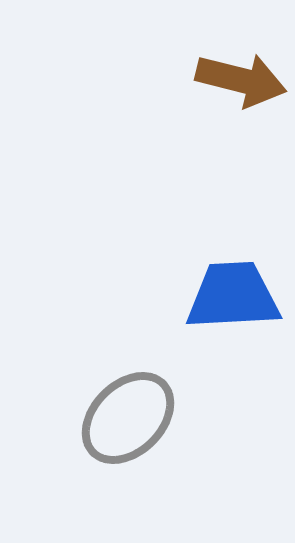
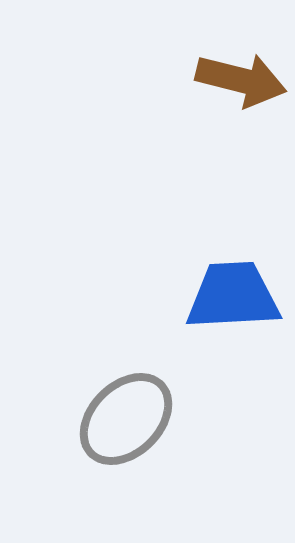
gray ellipse: moved 2 px left, 1 px down
